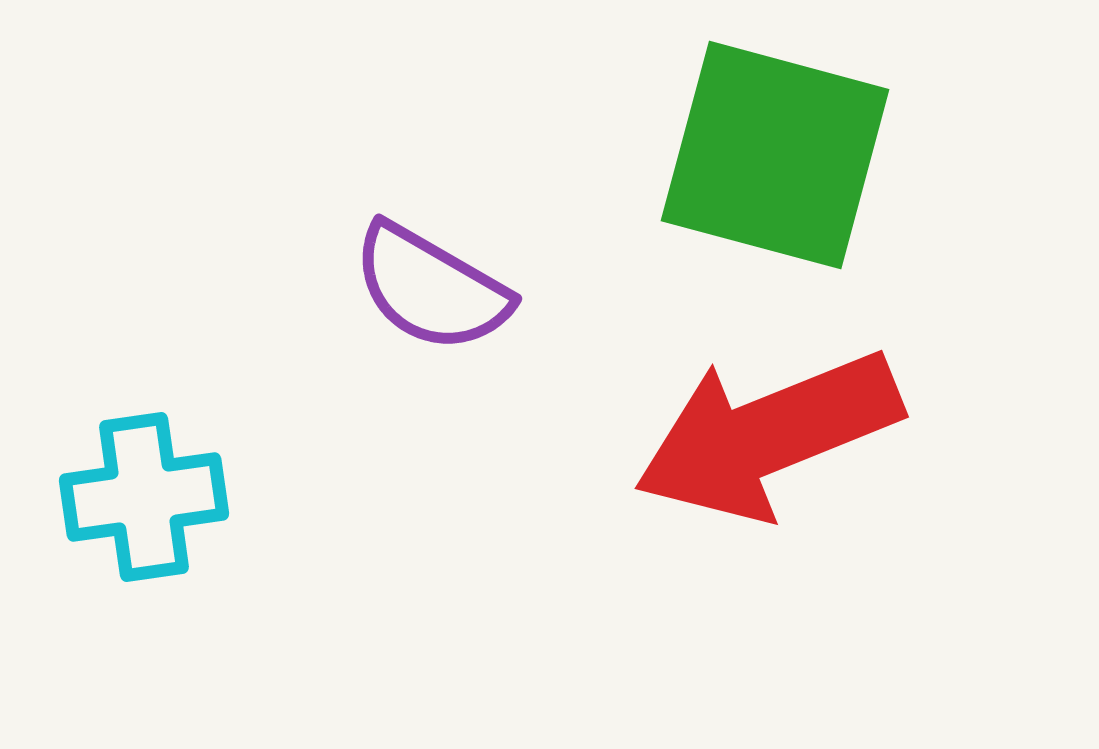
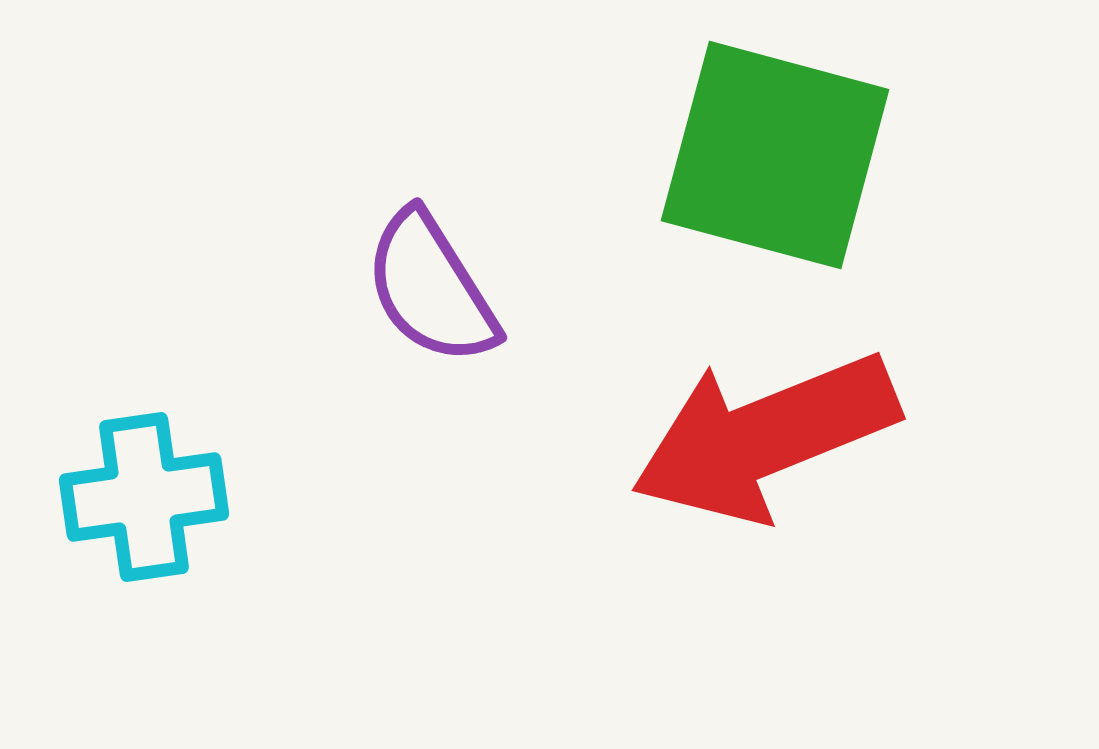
purple semicircle: rotated 28 degrees clockwise
red arrow: moved 3 px left, 2 px down
